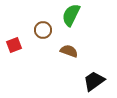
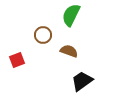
brown circle: moved 5 px down
red square: moved 3 px right, 15 px down
black trapezoid: moved 12 px left
